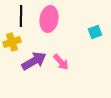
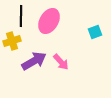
pink ellipse: moved 2 px down; rotated 20 degrees clockwise
yellow cross: moved 1 px up
